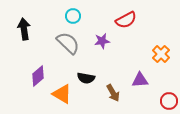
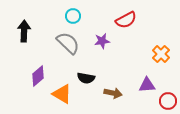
black arrow: moved 2 px down; rotated 10 degrees clockwise
purple triangle: moved 7 px right, 5 px down
brown arrow: rotated 48 degrees counterclockwise
red circle: moved 1 px left
